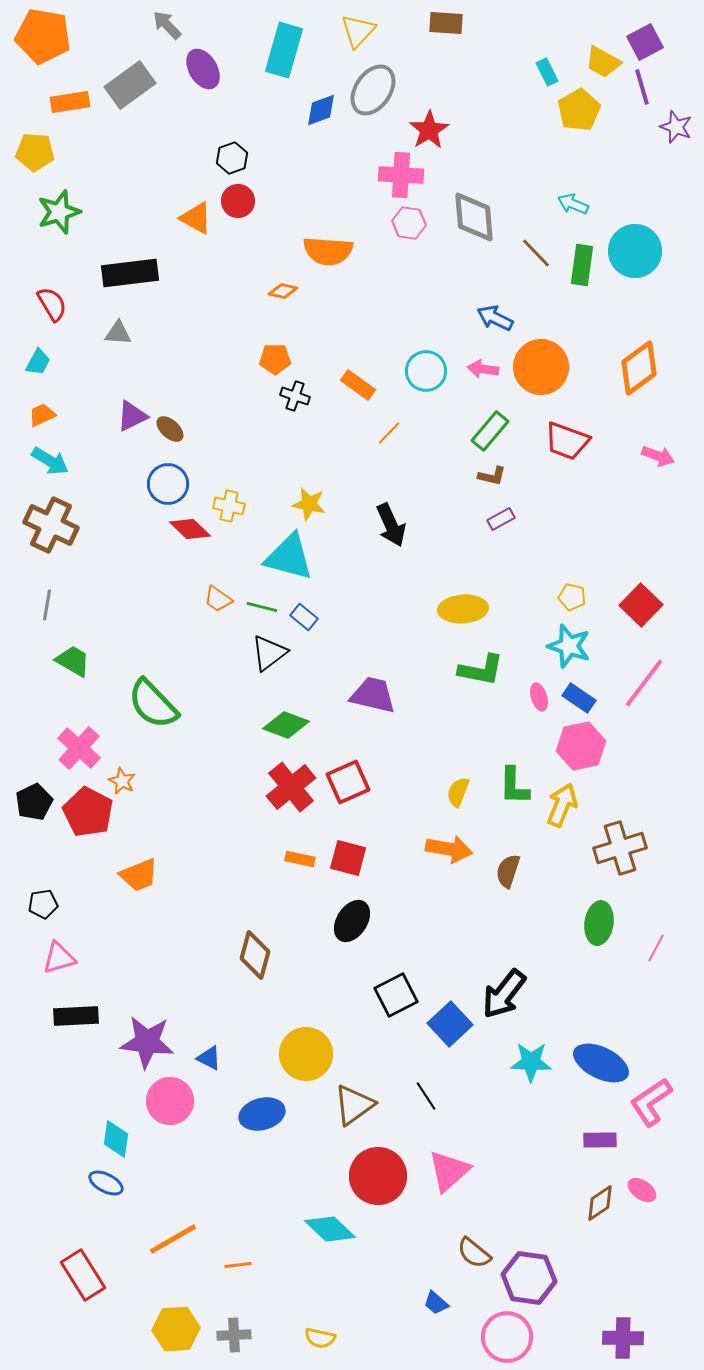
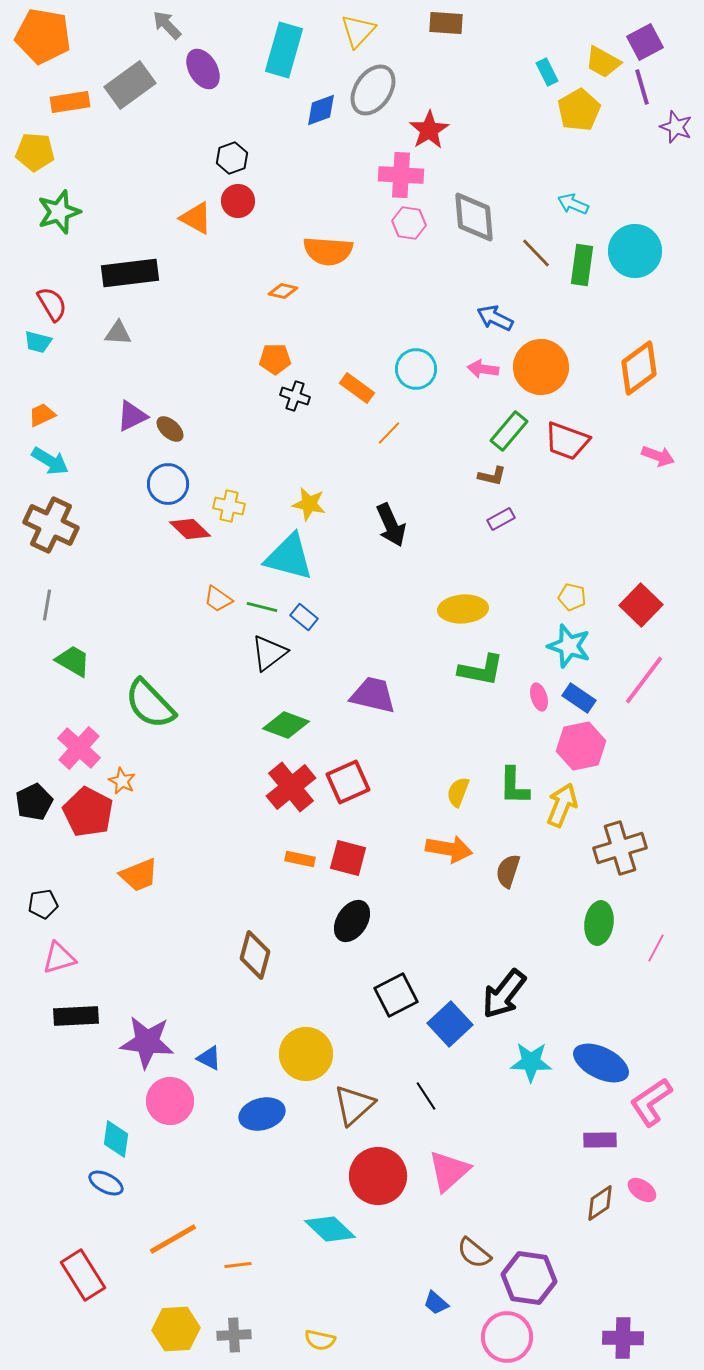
cyan trapezoid at (38, 362): moved 20 px up; rotated 76 degrees clockwise
cyan circle at (426, 371): moved 10 px left, 2 px up
orange rectangle at (358, 385): moved 1 px left, 3 px down
green rectangle at (490, 431): moved 19 px right
pink line at (644, 683): moved 3 px up
green semicircle at (153, 704): moved 3 px left
brown triangle at (354, 1105): rotated 6 degrees counterclockwise
yellow semicircle at (320, 1338): moved 2 px down
